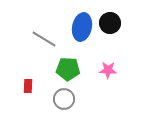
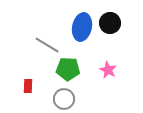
gray line: moved 3 px right, 6 px down
pink star: rotated 24 degrees clockwise
